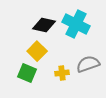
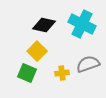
cyan cross: moved 6 px right
